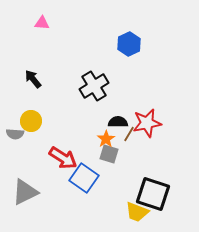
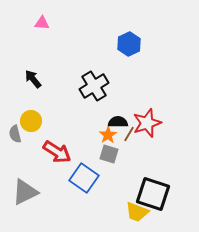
red star: rotated 8 degrees counterclockwise
gray semicircle: rotated 72 degrees clockwise
orange star: moved 2 px right, 4 px up
red arrow: moved 6 px left, 6 px up
